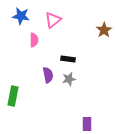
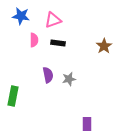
pink triangle: rotated 18 degrees clockwise
brown star: moved 16 px down
black rectangle: moved 10 px left, 16 px up
